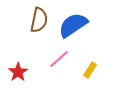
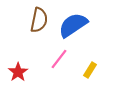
pink line: rotated 10 degrees counterclockwise
